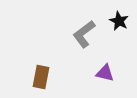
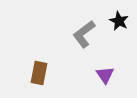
purple triangle: moved 2 px down; rotated 42 degrees clockwise
brown rectangle: moved 2 px left, 4 px up
